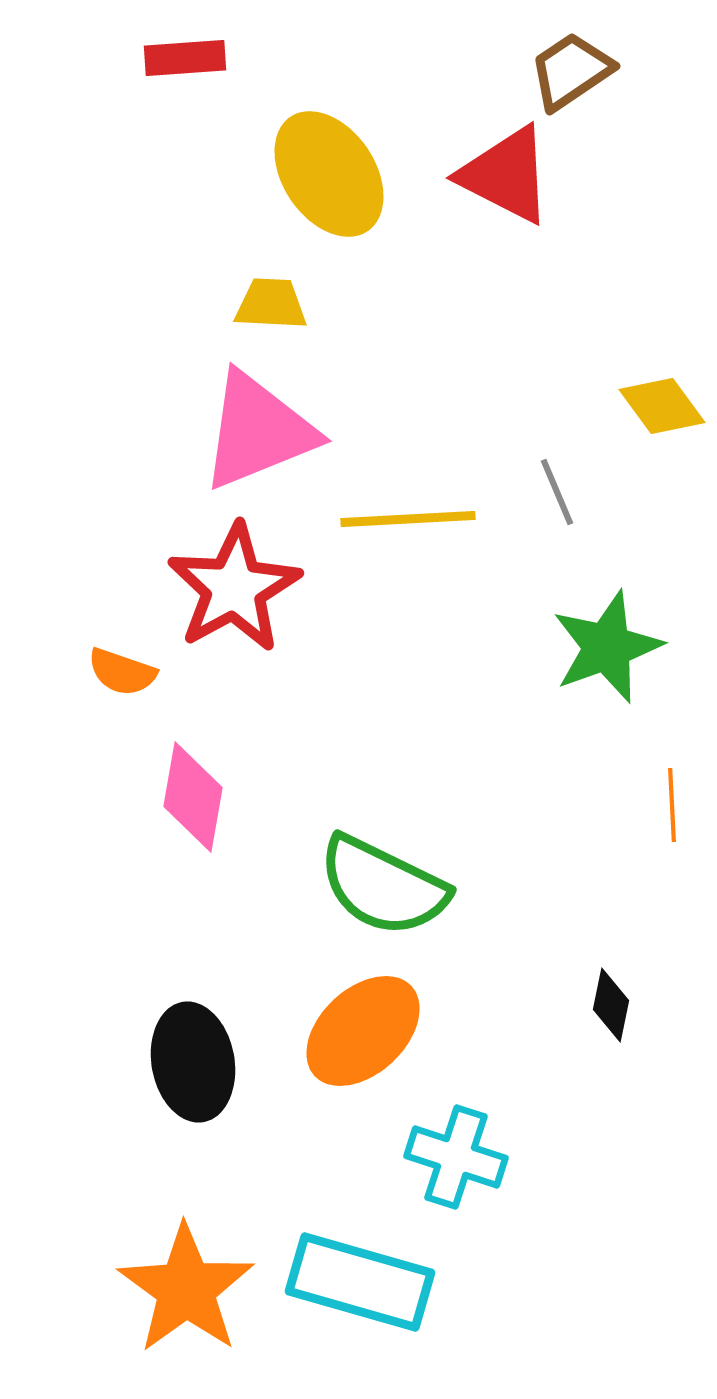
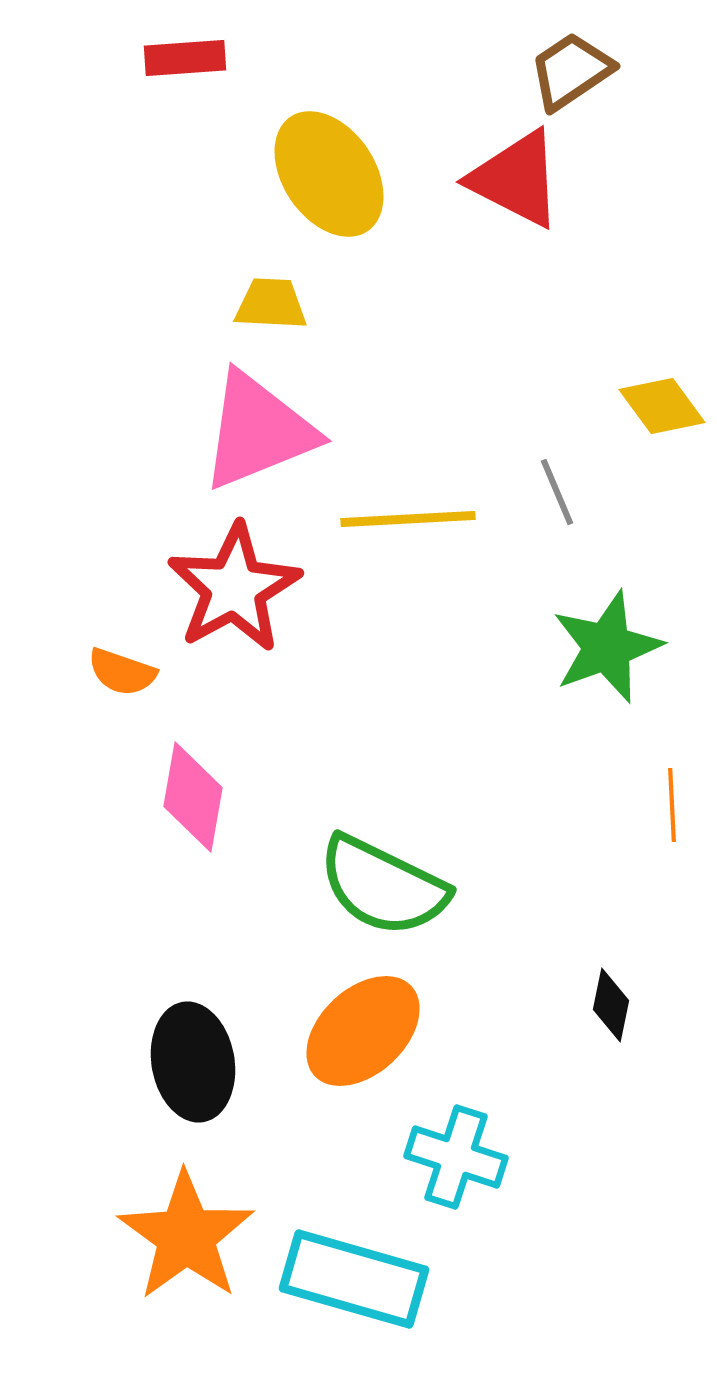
red triangle: moved 10 px right, 4 px down
cyan rectangle: moved 6 px left, 3 px up
orange star: moved 53 px up
